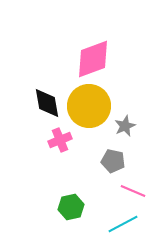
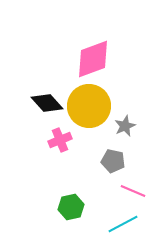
black diamond: rotated 32 degrees counterclockwise
